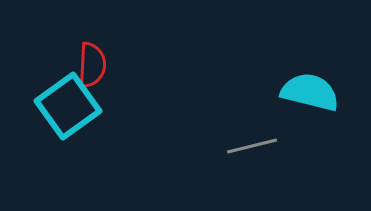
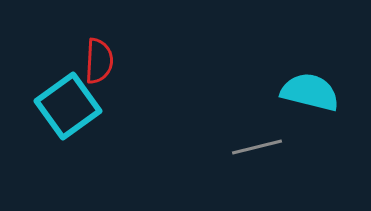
red semicircle: moved 7 px right, 4 px up
gray line: moved 5 px right, 1 px down
